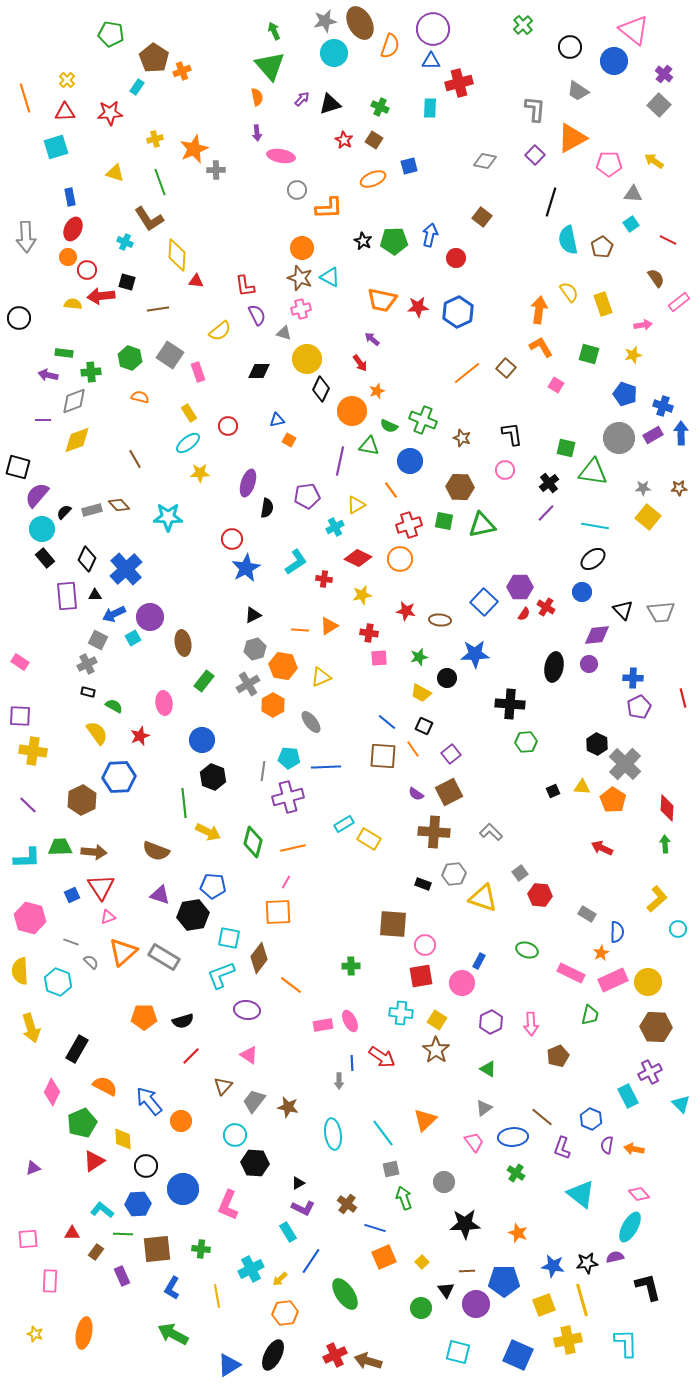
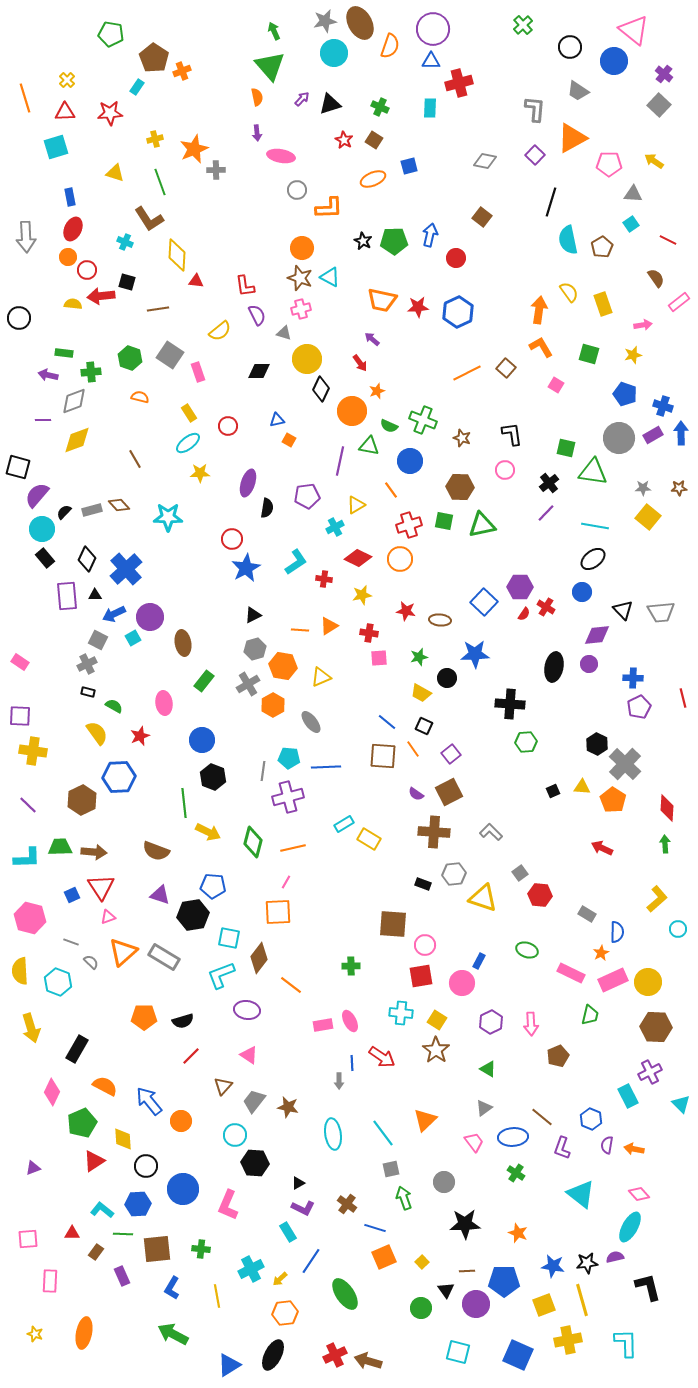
orange line at (467, 373): rotated 12 degrees clockwise
